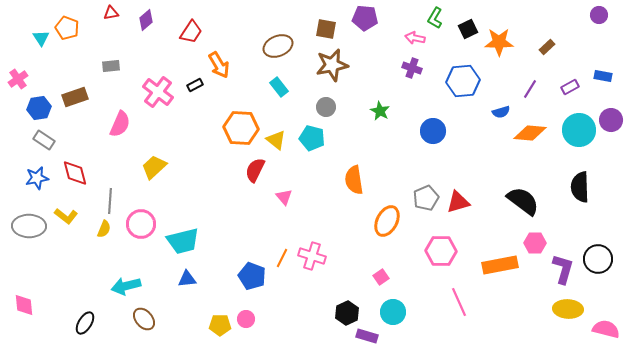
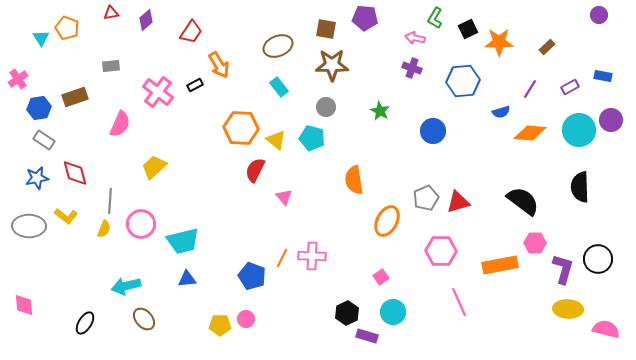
brown star at (332, 65): rotated 12 degrees clockwise
pink cross at (312, 256): rotated 16 degrees counterclockwise
